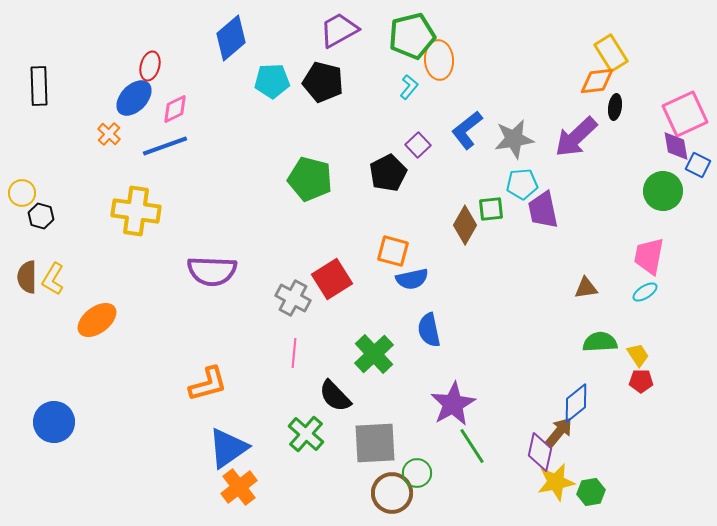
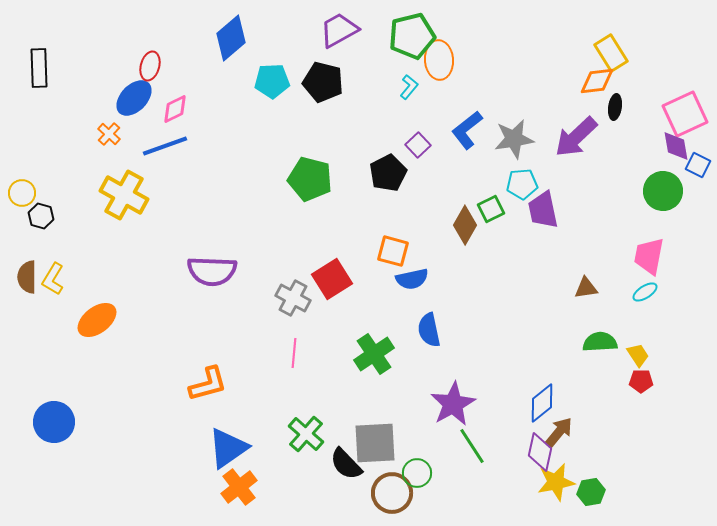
black rectangle at (39, 86): moved 18 px up
green square at (491, 209): rotated 20 degrees counterclockwise
yellow cross at (136, 211): moved 12 px left, 16 px up; rotated 21 degrees clockwise
green cross at (374, 354): rotated 9 degrees clockwise
black semicircle at (335, 396): moved 11 px right, 68 px down
blue diamond at (576, 403): moved 34 px left
